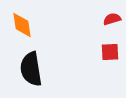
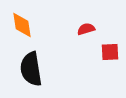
red semicircle: moved 26 px left, 10 px down
